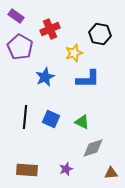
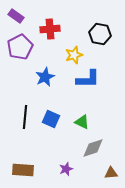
red cross: rotated 18 degrees clockwise
purple pentagon: rotated 15 degrees clockwise
yellow star: moved 2 px down
brown rectangle: moved 4 px left
